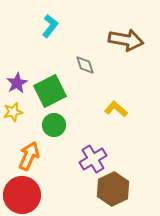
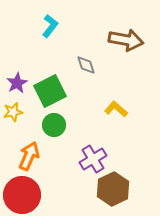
gray diamond: moved 1 px right
